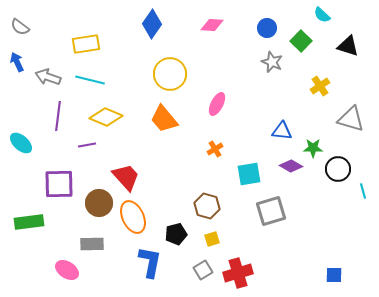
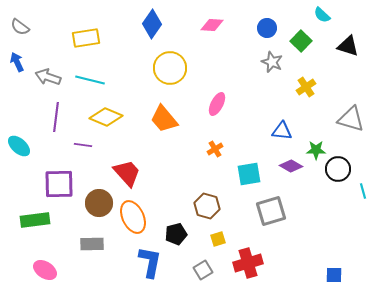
yellow rectangle at (86, 44): moved 6 px up
yellow circle at (170, 74): moved 6 px up
yellow cross at (320, 86): moved 14 px left, 1 px down
purple line at (58, 116): moved 2 px left, 1 px down
cyan ellipse at (21, 143): moved 2 px left, 3 px down
purple line at (87, 145): moved 4 px left; rotated 18 degrees clockwise
green star at (313, 148): moved 3 px right, 2 px down
red trapezoid at (126, 177): moved 1 px right, 4 px up
green rectangle at (29, 222): moved 6 px right, 2 px up
yellow square at (212, 239): moved 6 px right
pink ellipse at (67, 270): moved 22 px left
red cross at (238, 273): moved 10 px right, 10 px up
